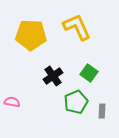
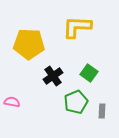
yellow L-shape: rotated 64 degrees counterclockwise
yellow pentagon: moved 2 px left, 9 px down
